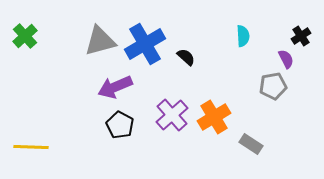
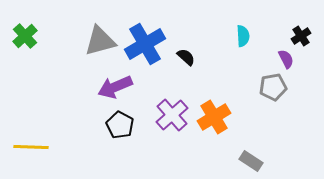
gray pentagon: moved 1 px down
gray rectangle: moved 17 px down
